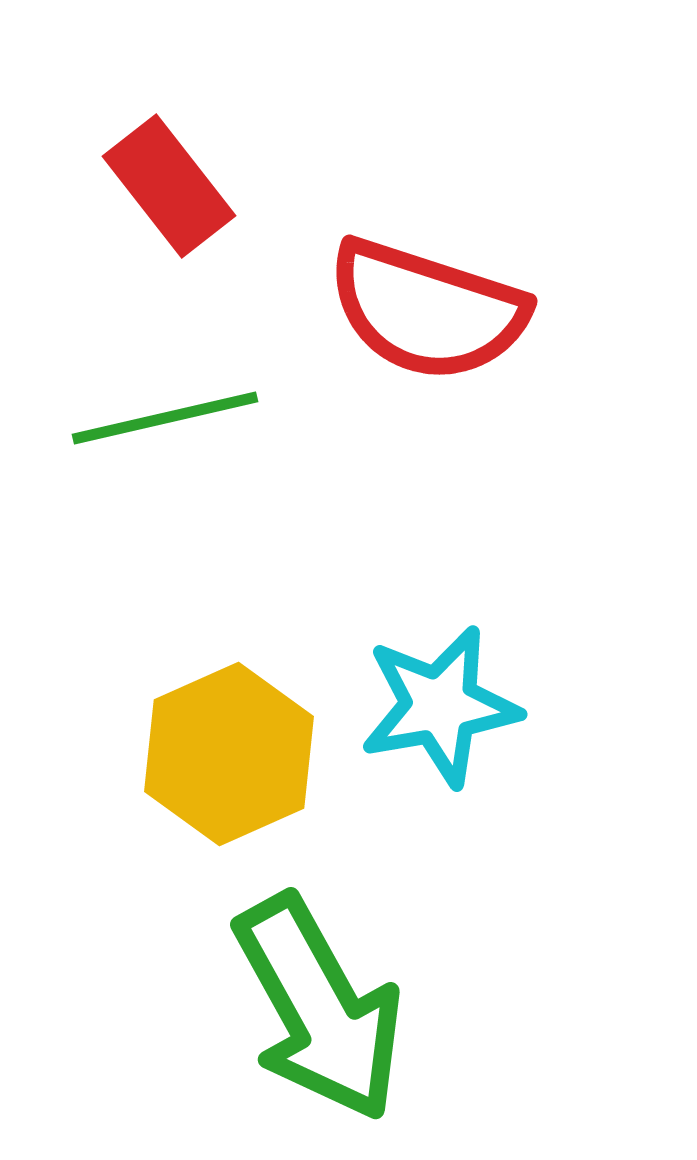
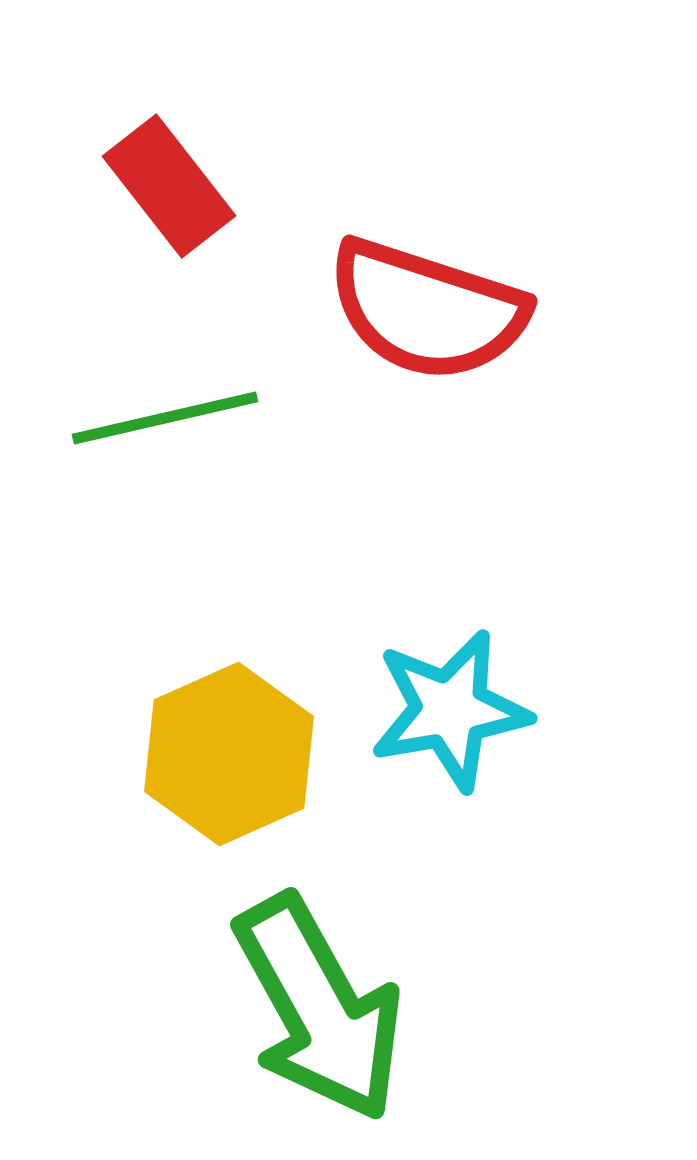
cyan star: moved 10 px right, 4 px down
